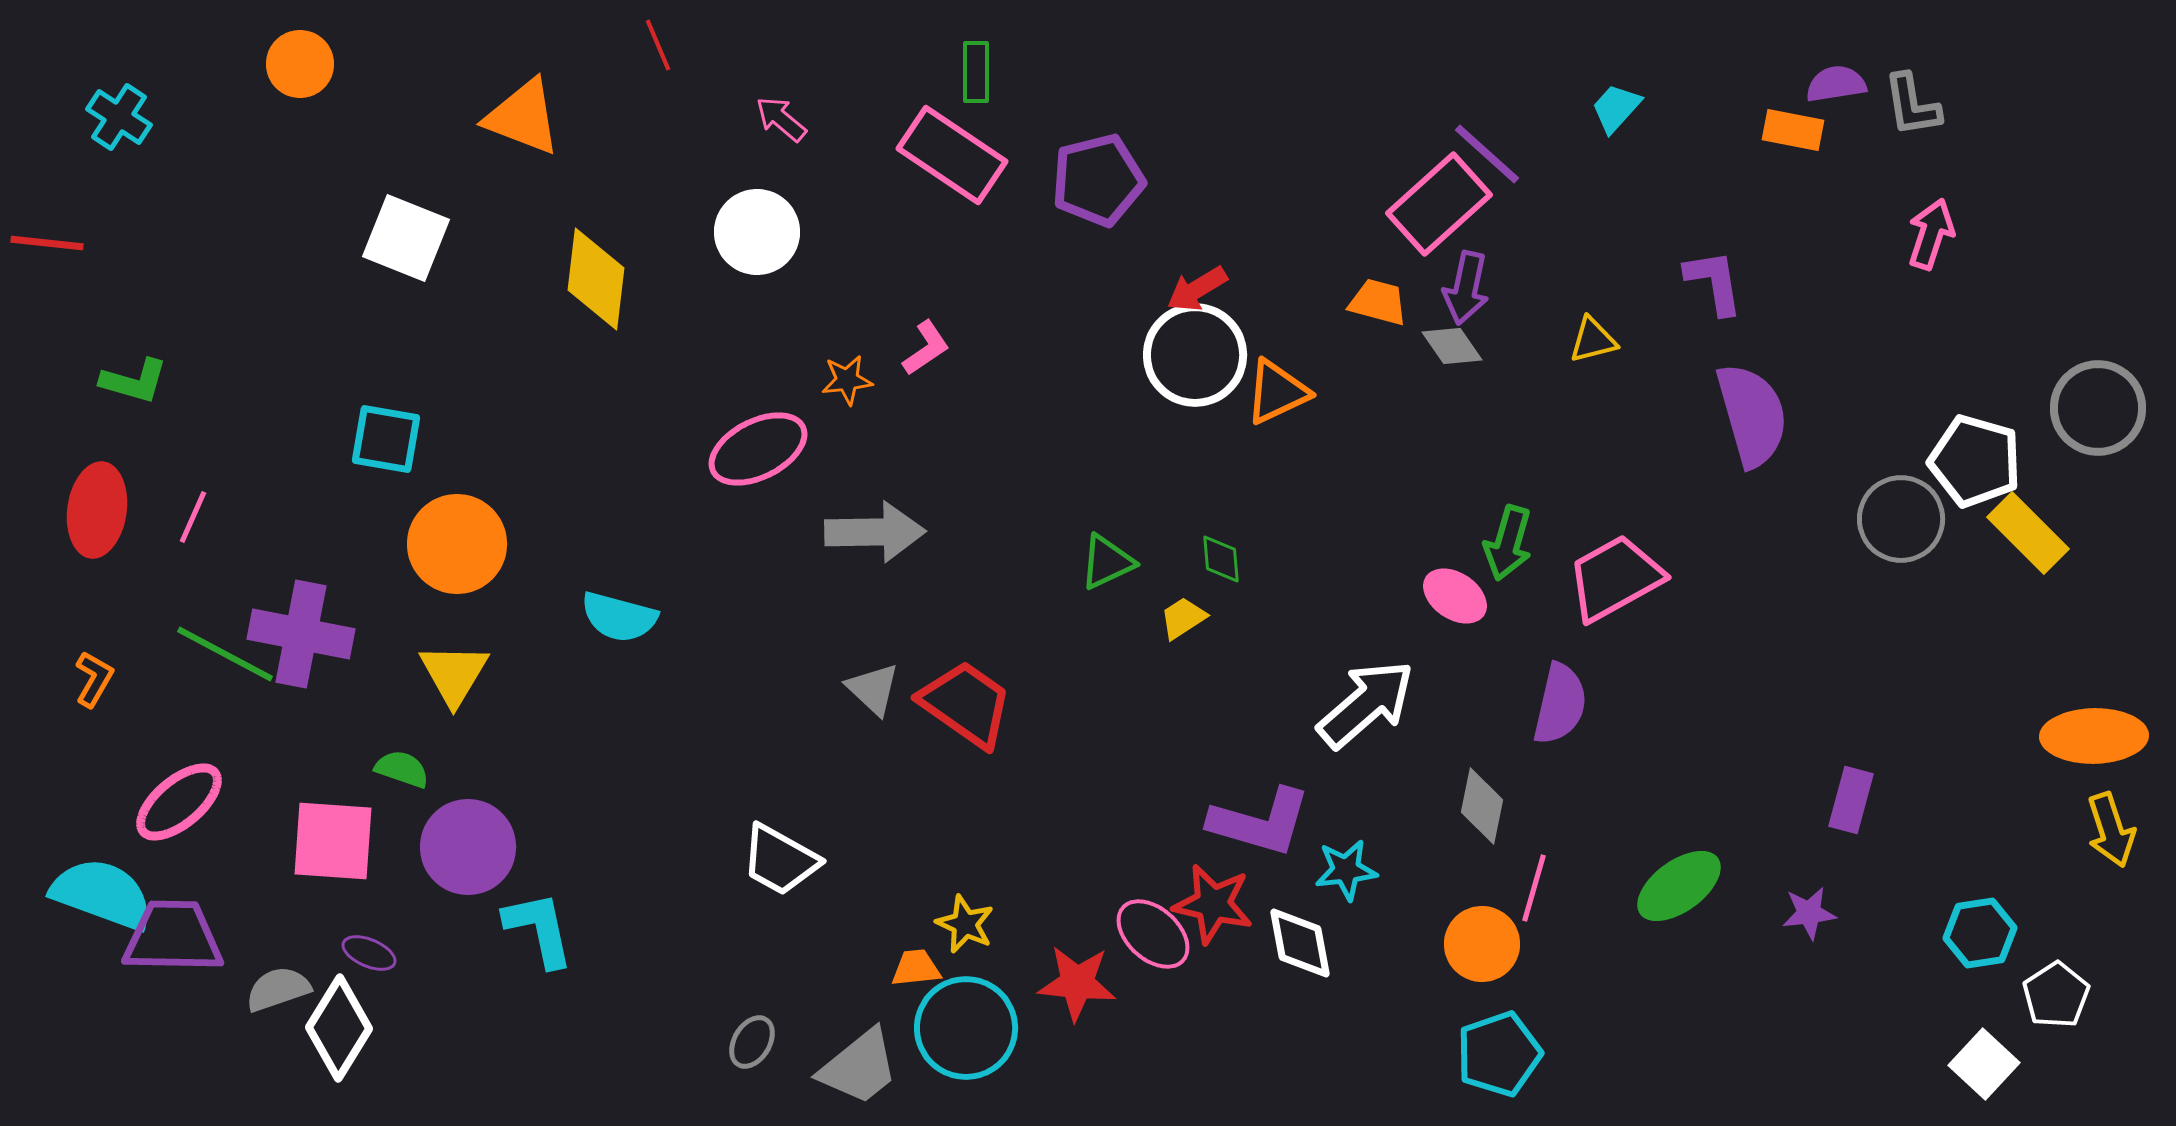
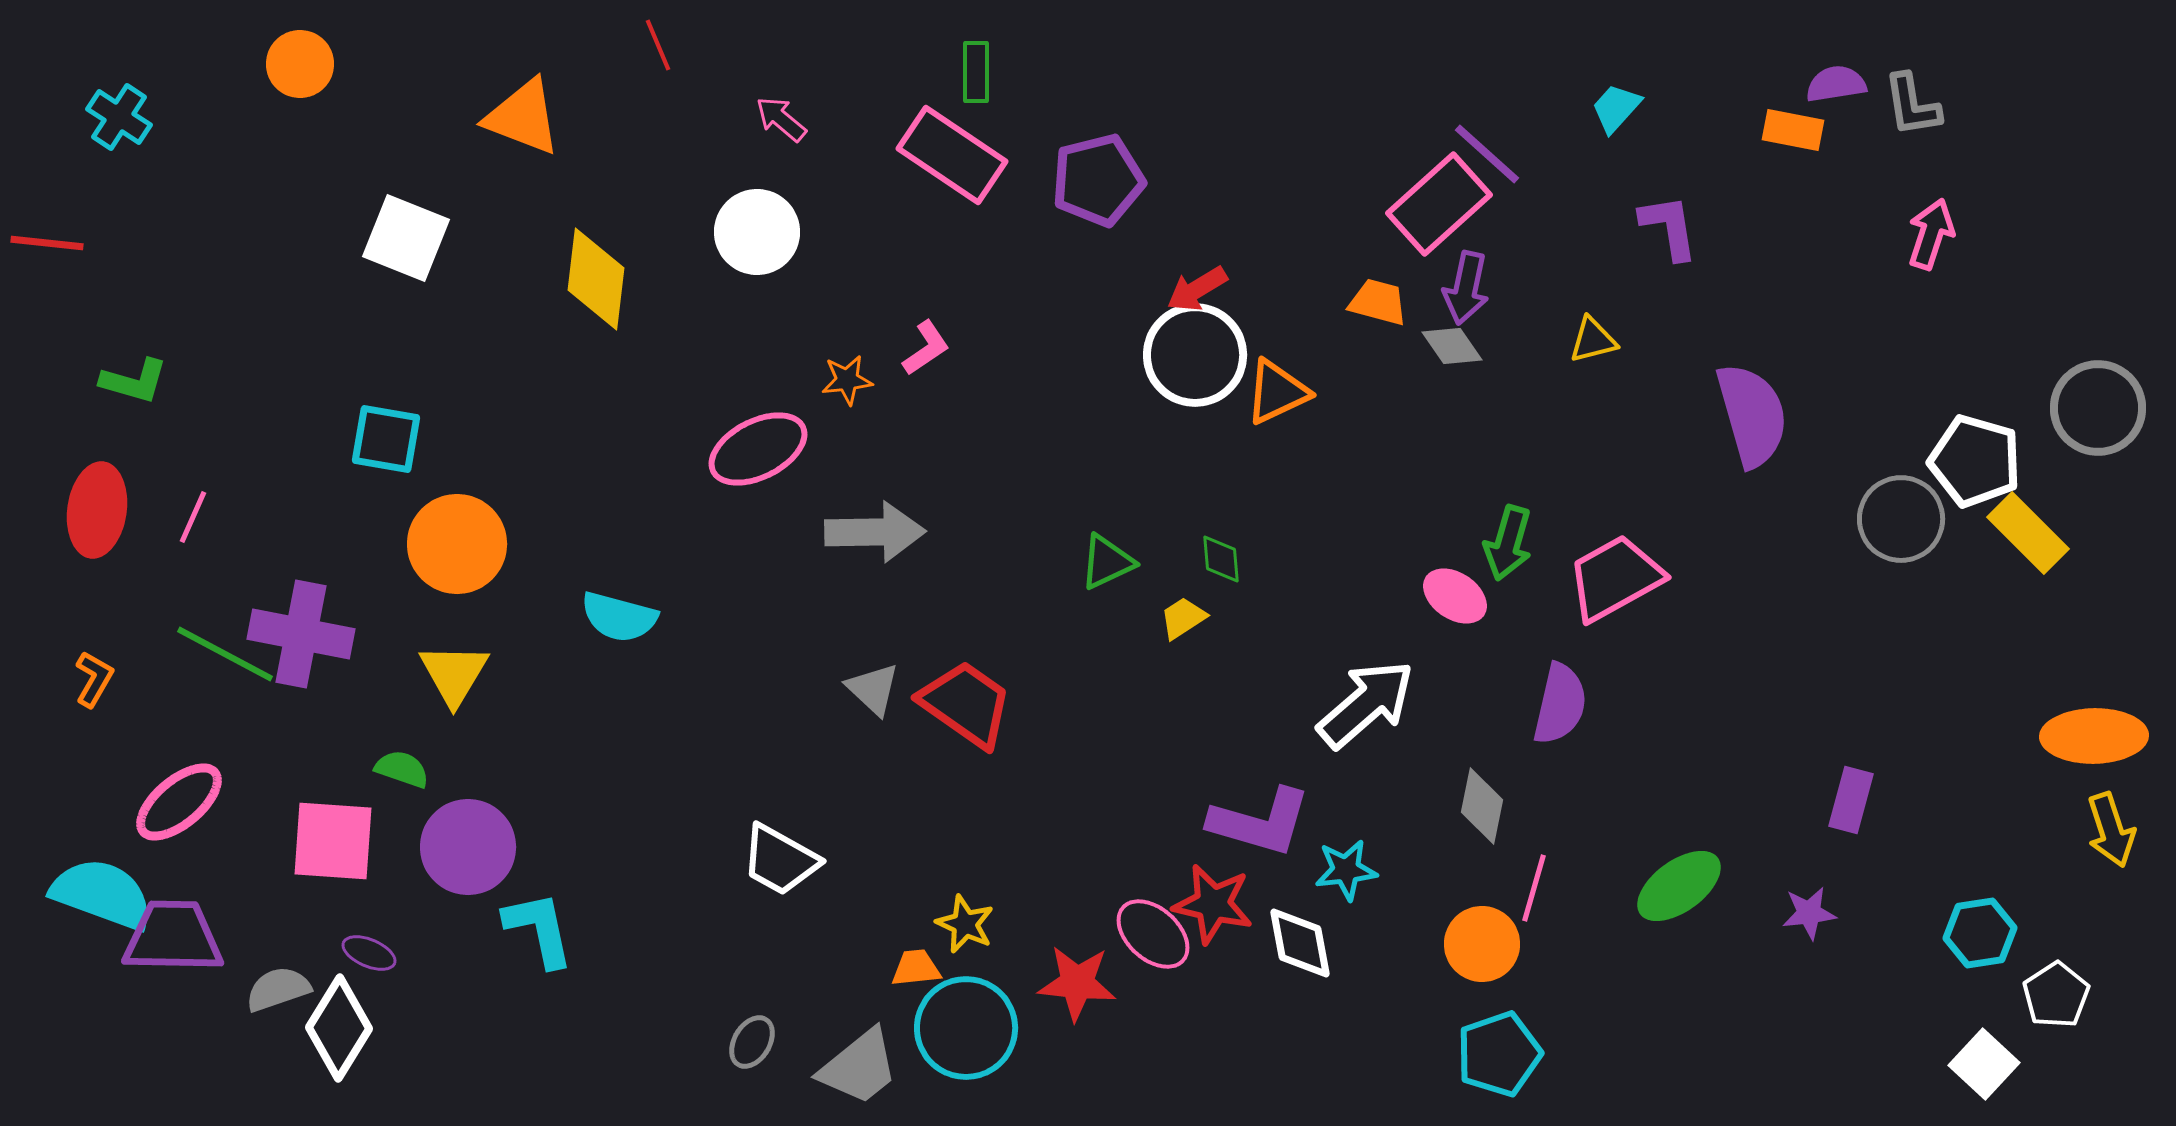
purple L-shape at (1714, 282): moved 45 px left, 55 px up
